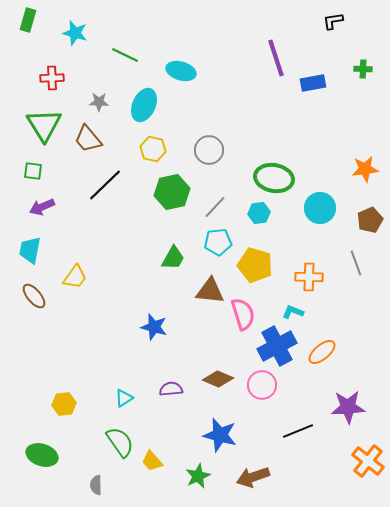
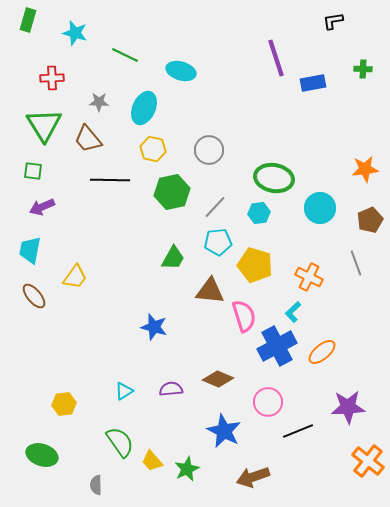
cyan ellipse at (144, 105): moved 3 px down
black line at (105, 185): moved 5 px right, 5 px up; rotated 45 degrees clockwise
orange cross at (309, 277): rotated 24 degrees clockwise
cyan L-shape at (293, 312): rotated 65 degrees counterclockwise
pink semicircle at (243, 314): moved 1 px right, 2 px down
pink circle at (262, 385): moved 6 px right, 17 px down
cyan triangle at (124, 398): moved 7 px up
blue star at (220, 435): moved 4 px right, 4 px up; rotated 12 degrees clockwise
green star at (198, 476): moved 11 px left, 7 px up
